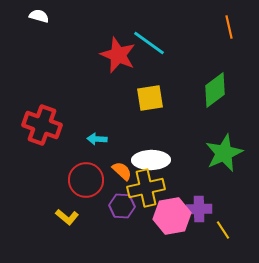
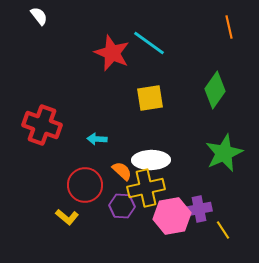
white semicircle: rotated 36 degrees clockwise
red star: moved 6 px left, 2 px up
green diamond: rotated 18 degrees counterclockwise
red circle: moved 1 px left, 5 px down
purple cross: rotated 10 degrees counterclockwise
